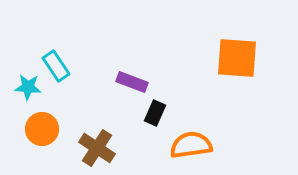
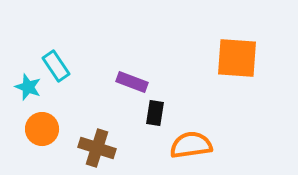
cyan star: rotated 16 degrees clockwise
black rectangle: rotated 15 degrees counterclockwise
brown cross: rotated 15 degrees counterclockwise
